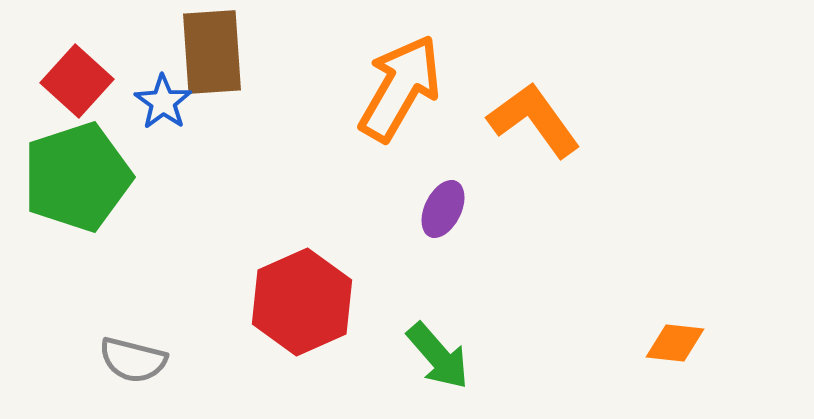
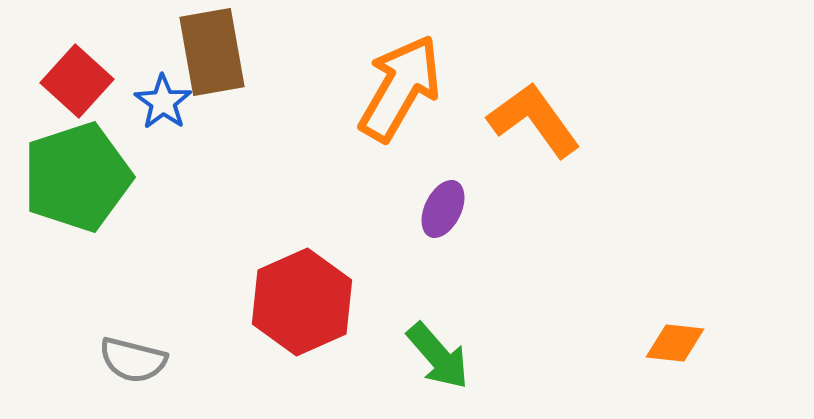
brown rectangle: rotated 6 degrees counterclockwise
